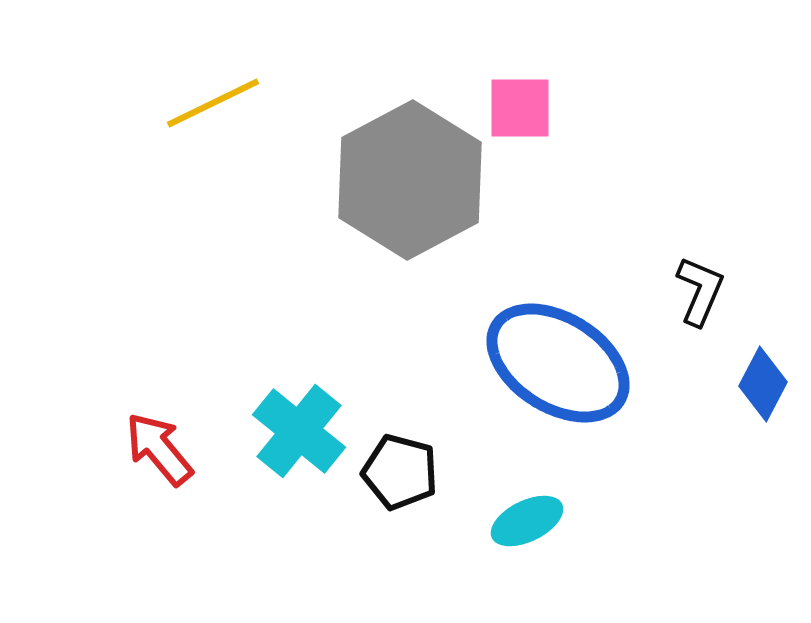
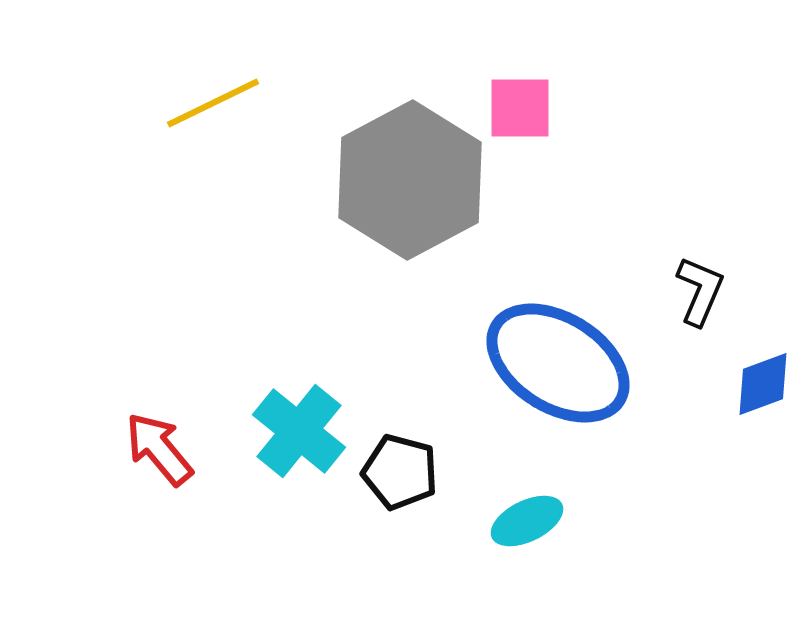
blue diamond: rotated 42 degrees clockwise
